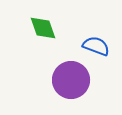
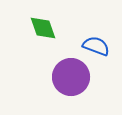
purple circle: moved 3 px up
